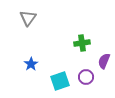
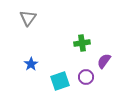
purple semicircle: rotated 14 degrees clockwise
